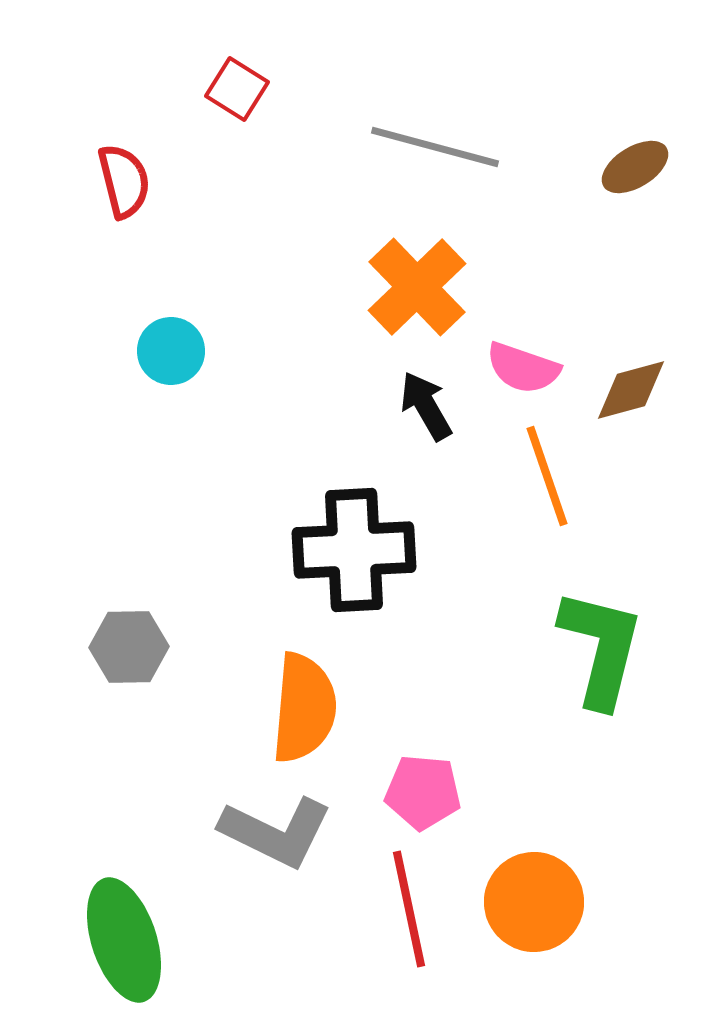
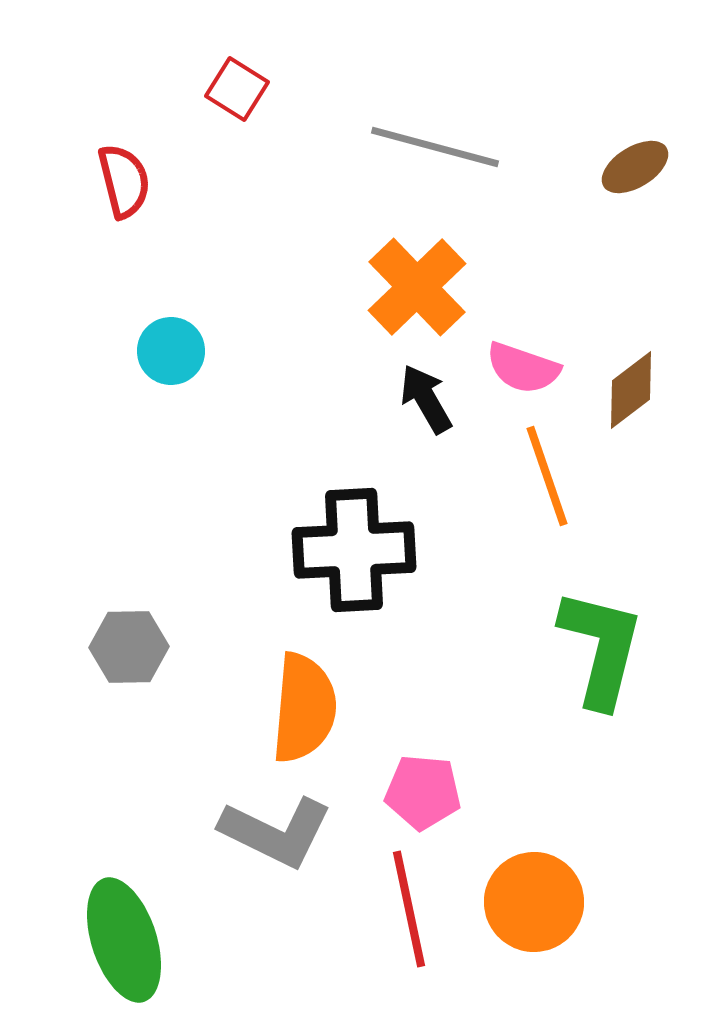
brown diamond: rotated 22 degrees counterclockwise
black arrow: moved 7 px up
